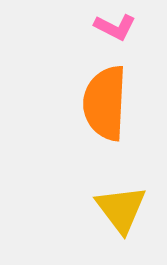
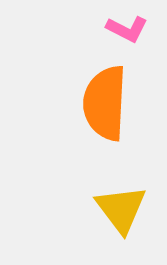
pink L-shape: moved 12 px right, 2 px down
